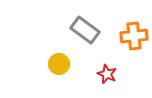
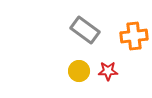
yellow circle: moved 20 px right, 7 px down
red star: moved 1 px right, 3 px up; rotated 24 degrees counterclockwise
